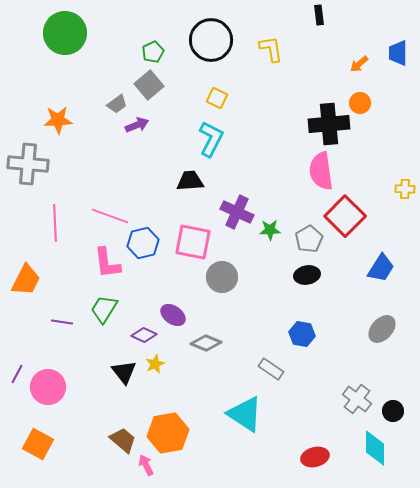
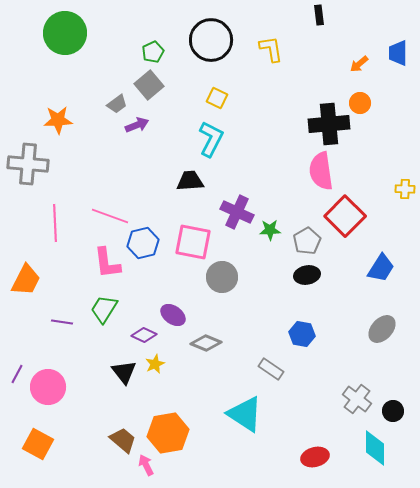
gray pentagon at (309, 239): moved 2 px left, 2 px down
